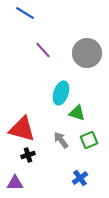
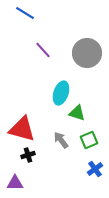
blue cross: moved 15 px right, 9 px up
